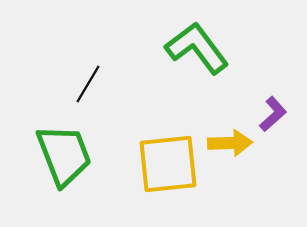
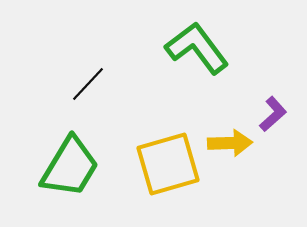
black line: rotated 12 degrees clockwise
green trapezoid: moved 6 px right, 12 px down; rotated 52 degrees clockwise
yellow square: rotated 10 degrees counterclockwise
